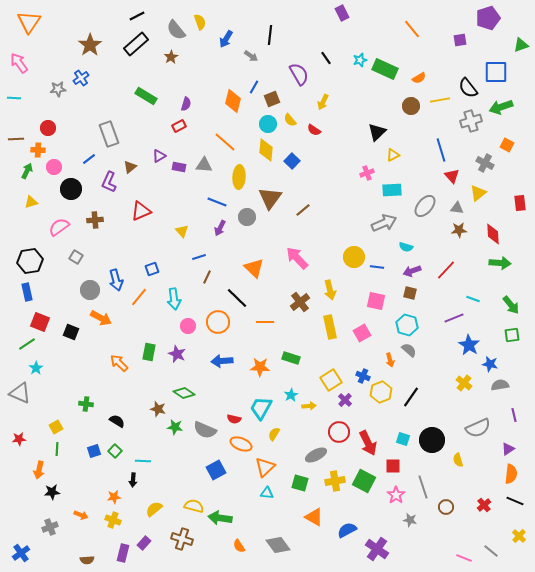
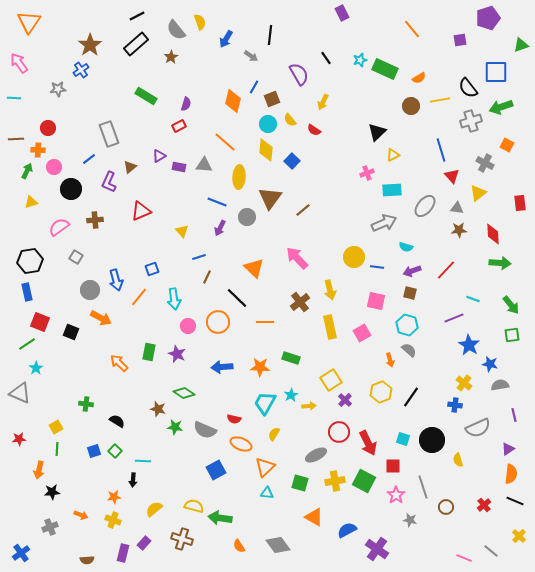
blue cross at (81, 78): moved 8 px up
blue arrow at (222, 361): moved 6 px down
blue cross at (363, 376): moved 92 px right, 29 px down; rotated 16 degrees counterclockwise
cyan trapezoid at (261, 408): moved 4 px right, 5 px up
